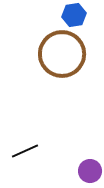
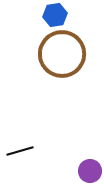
blue hexagon: moved 19 px left
black line: moved 5 px left; rotated 8 degrees clockwise
